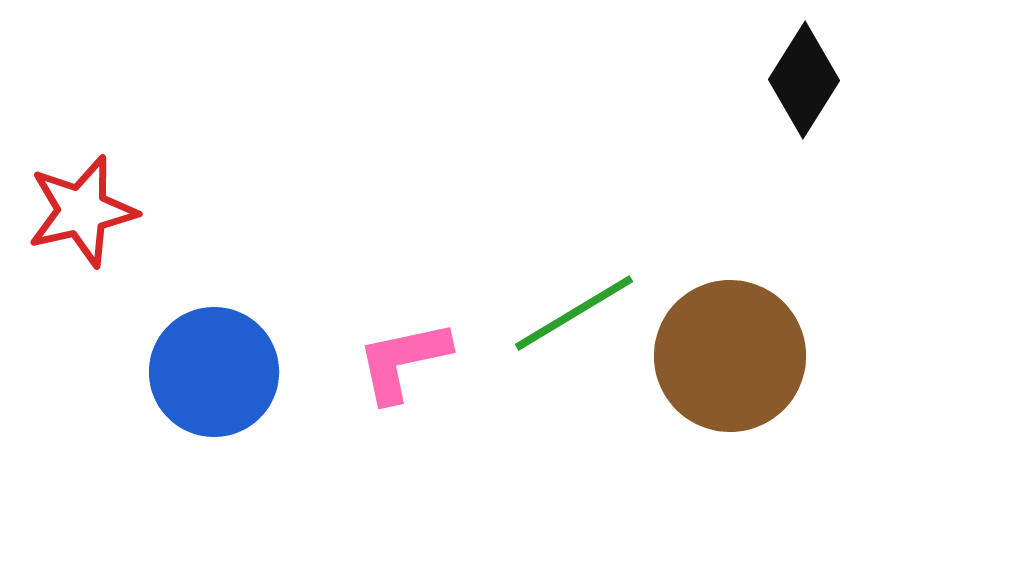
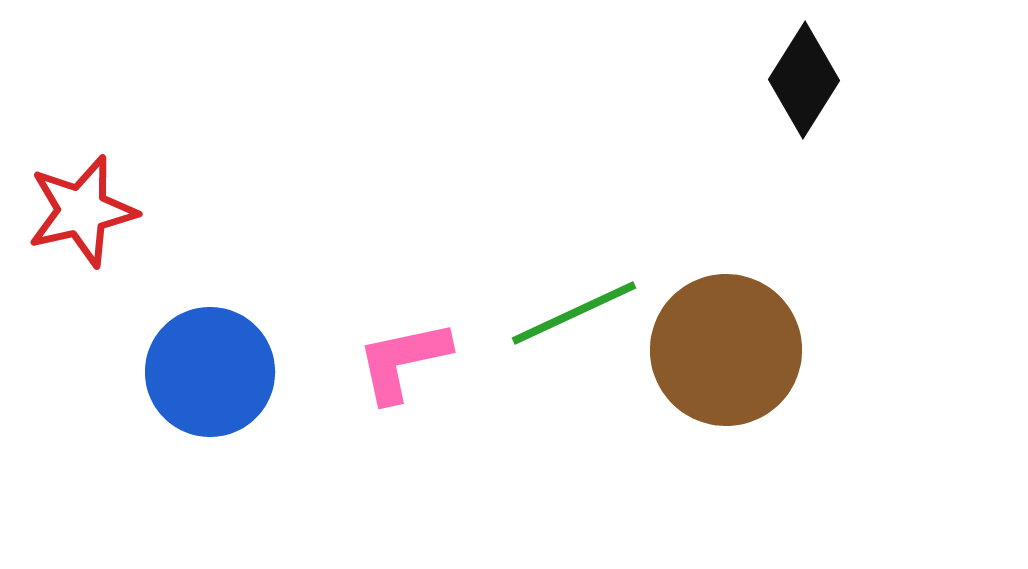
green line: rotated 6 degrees clockwise
brown circle: moved 4 px left, 6 px up
blue circle: moved 4 px left
